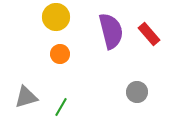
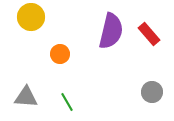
yellow circle: moved 25 px left
purple semicircle: rotated 27 degrees clockwise
gray circle: moved 15 px right
gray triangle: rotated 20 degrees clockwise
green line: moved 6 px right, 5 px up; rotated 60 degrees counterclockwise
